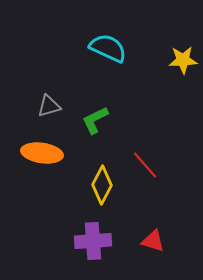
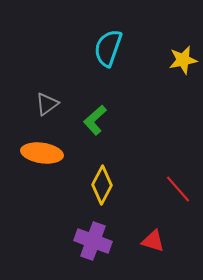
cyan semicircle: rotated 96 degrees counterclockwise
yellow star: rotated 8 degrees counterclockwise
gray triangle: moved 2 px left, 2 px up; rotated 20 degrees counterclockwise
green L-shape: rotated 16 degrees counterclockwise
red line: moved 33 px right, 24 px down
purple cross: rotated 24 degrees clockwise
